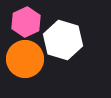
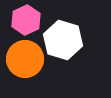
pink hexagon: moved 2 px up
